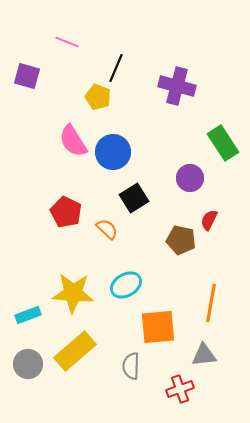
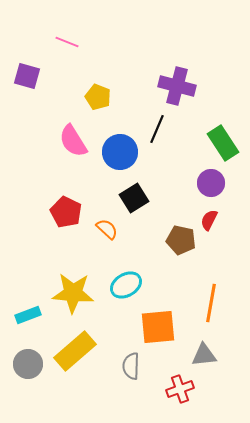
black line: moved 41 px right, 61 px down
blue circle: moved 7 px right
purple circle: moved 21 px right, 5 px down
